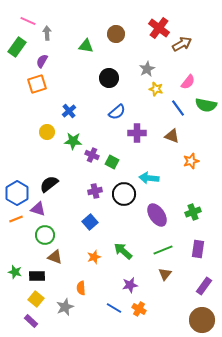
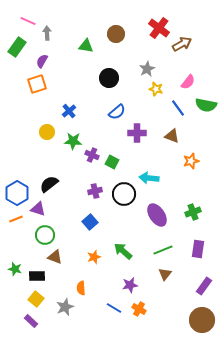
green star at (15, 272): moved 3 px up
